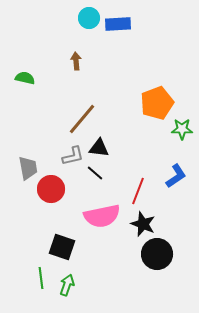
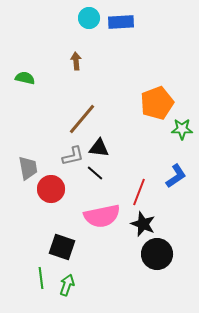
blue rectangle: moved 3 px right, 2 px up
red line: moved 1 px right, 1 px down
